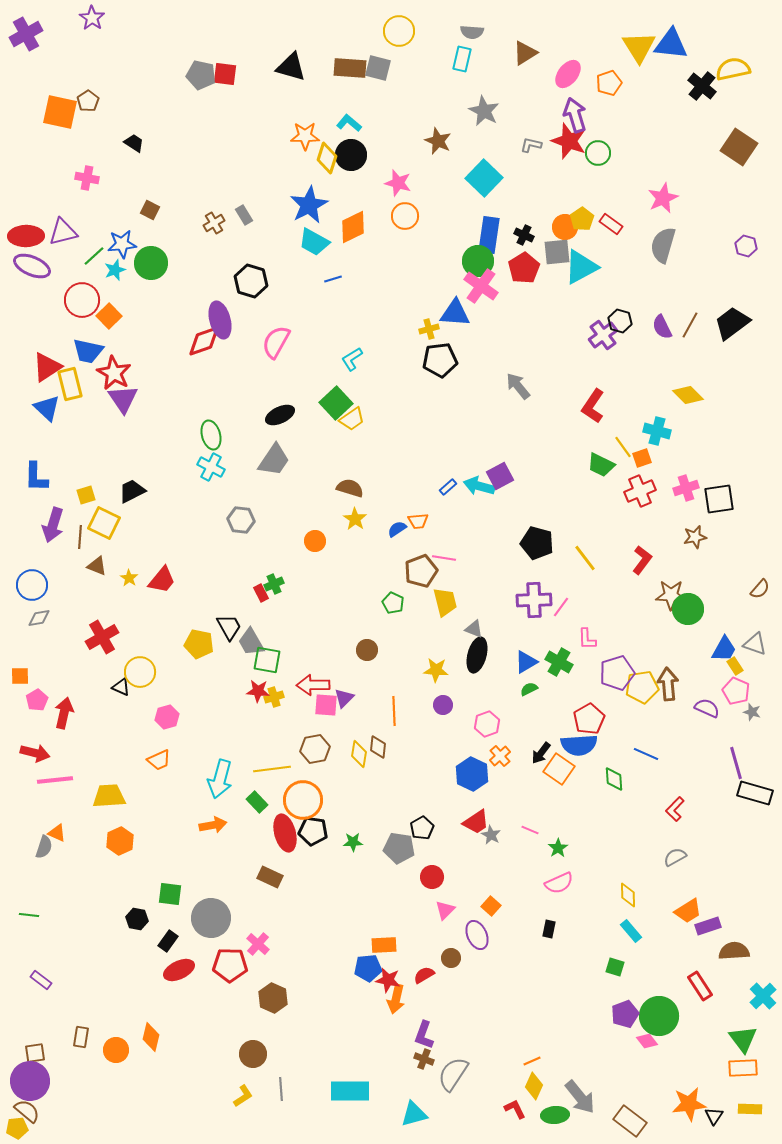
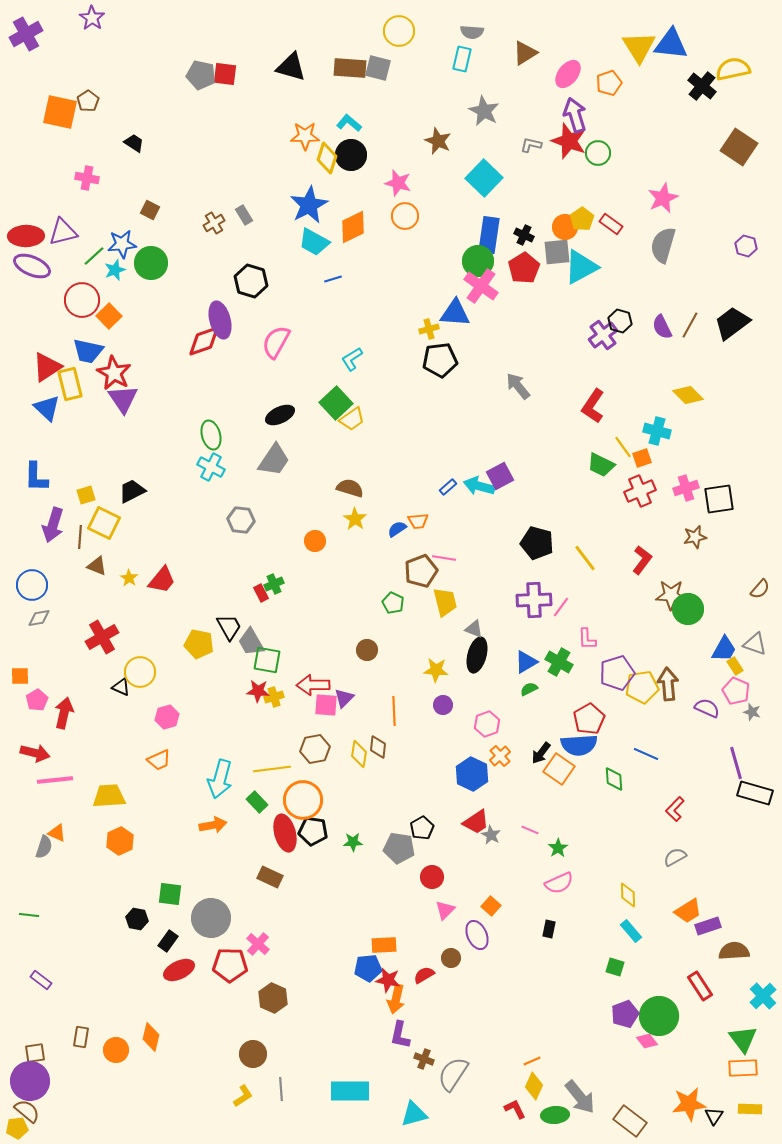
purple L-shape at (424, 1035): moved 24 px left; rotated 8 degrees counterclockwise
